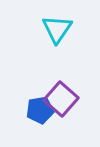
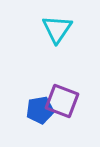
purple square: moved 1 px right, 2 px down; rotated 20 degrees counterclockwise
